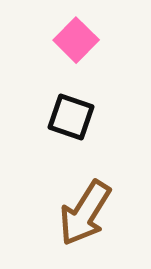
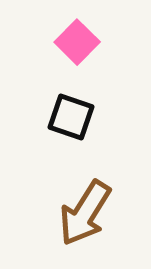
pink square: moved 1 px right, 2 px down
